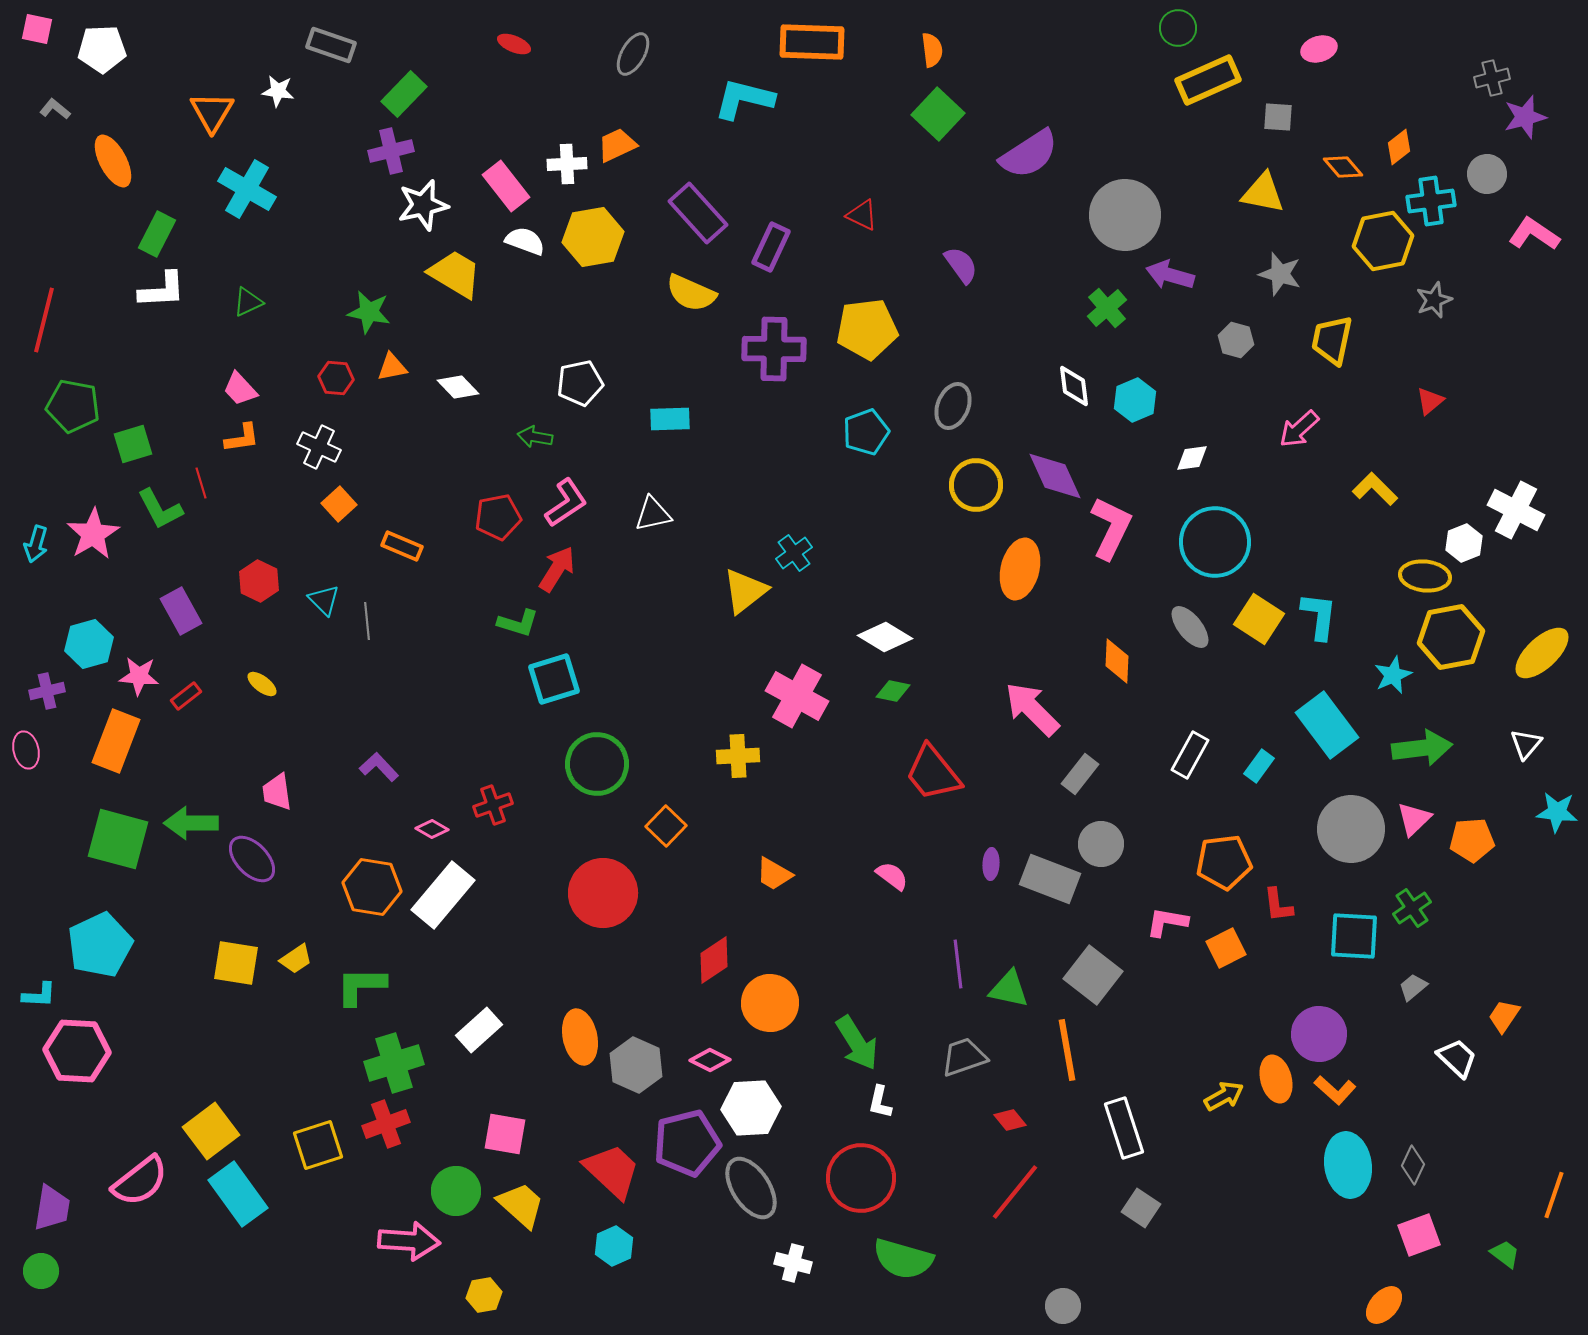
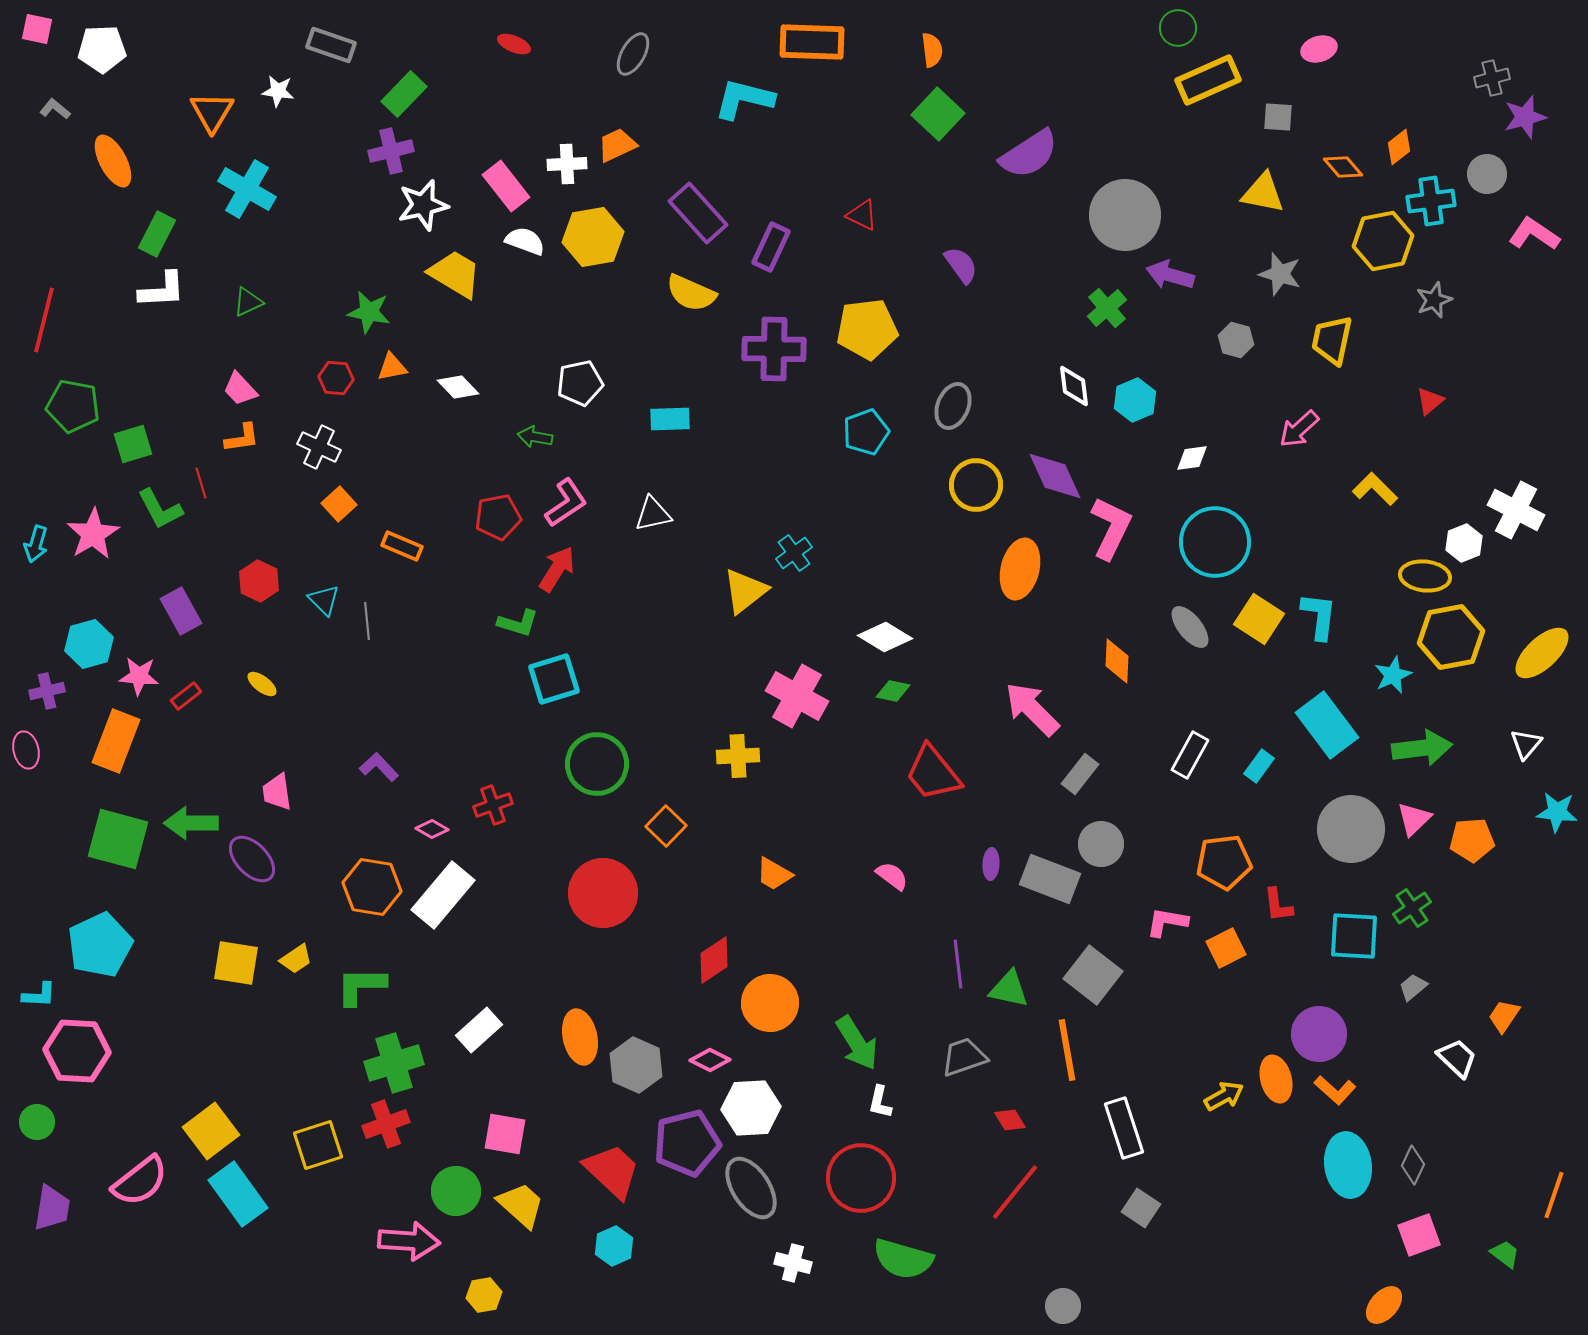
red diamond at (1010, 1120): rotated 8 degrees clockwise
green circle at (41, 1271): moved 4 px left, 149 px up
